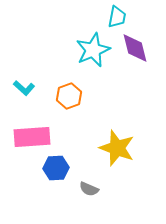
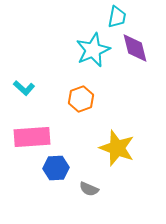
orange hexagon: moved 12 px right, 3 px down
